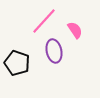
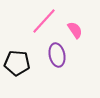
purple ellipse: moved 3 px right, 4 px down
black pentagon: rotated 15 degrees counterclockwise
